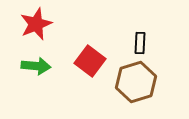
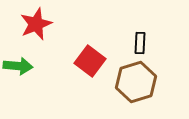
green arrow: moved 18 px left
